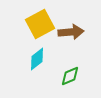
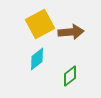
green diamond: rotated 15 degrees counterclockwise
